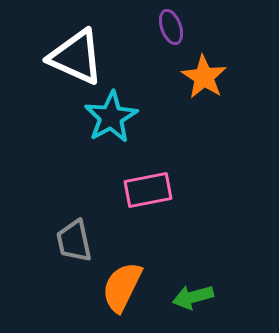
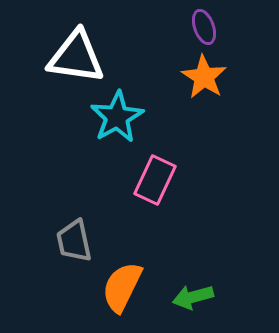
purple ellipse: moved 33 px right
white triangle: rotated 16 degrees counterclockwise
cyan star: moved 6 px right
pink rectangle: moved 7 px right, 10 px up; rotated 54 degrees counterclockwise
